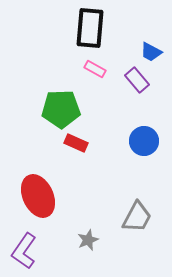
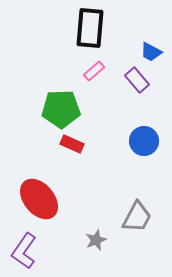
pink rectangle: moved 1 px left, 2 px down; rotated 70 degrees counterclockwise
red rectangle: moved 4 px left, 1 px down
red ellipse: moved 1 px right, 3 px down; rotated 15 degrees counterclockwise
gray star: moved 8 px right
